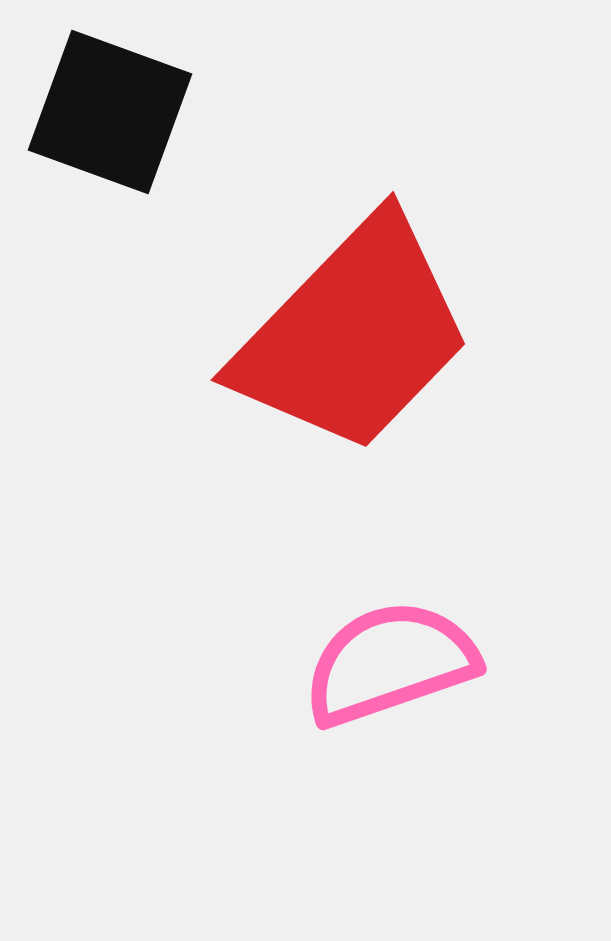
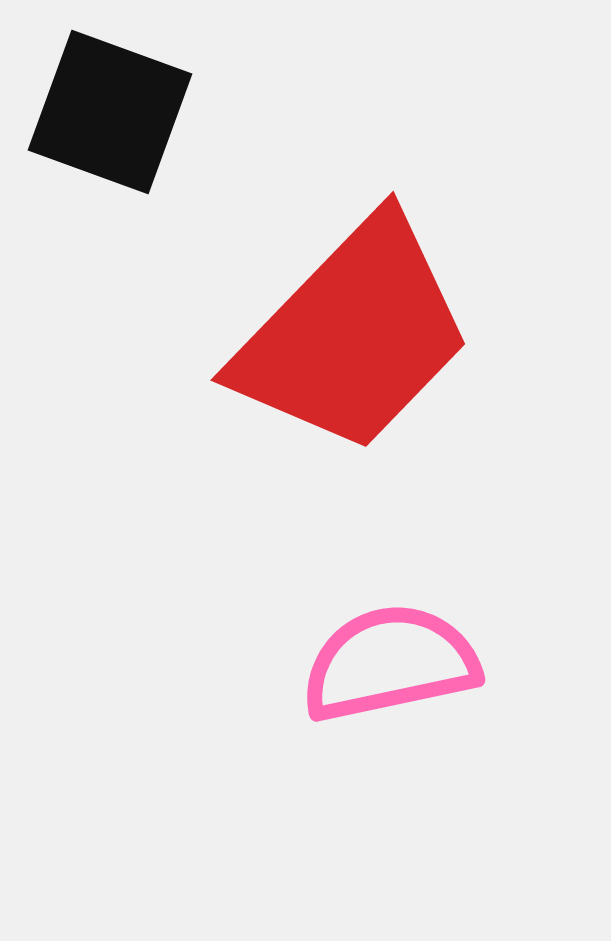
pink semicircle: rotated 7 degrees clockwise
